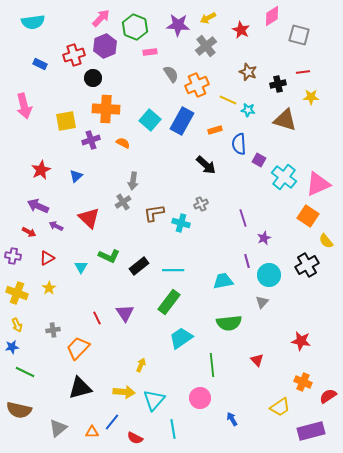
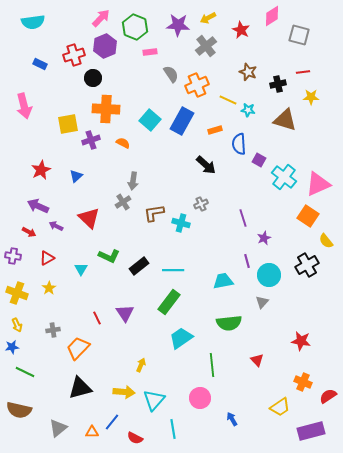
yellow square at (66, 121): moved 2 px right, 3 px down
cyan triangle at (81, 267): moved 2 px down
